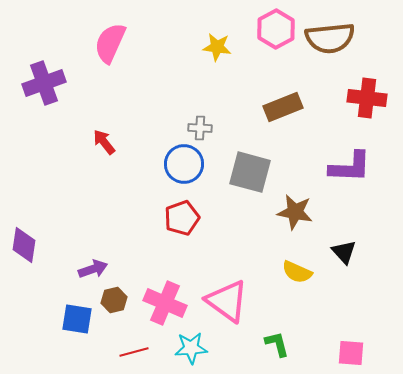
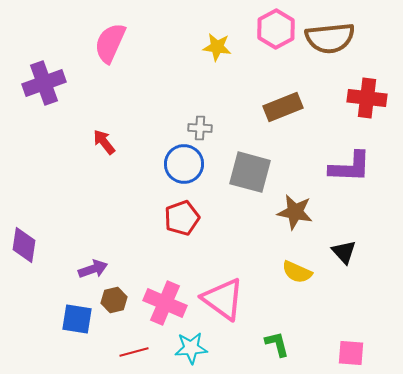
pink triangle: moved 4 px left, 2 px up
